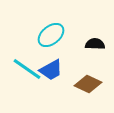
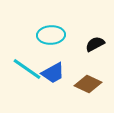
cyan ellipse: rotated 36 degrees clockwise
black semicircle: rotated 30 degrees counterclockwise
blue trapezoid: moved 2 px right, 3 px down
